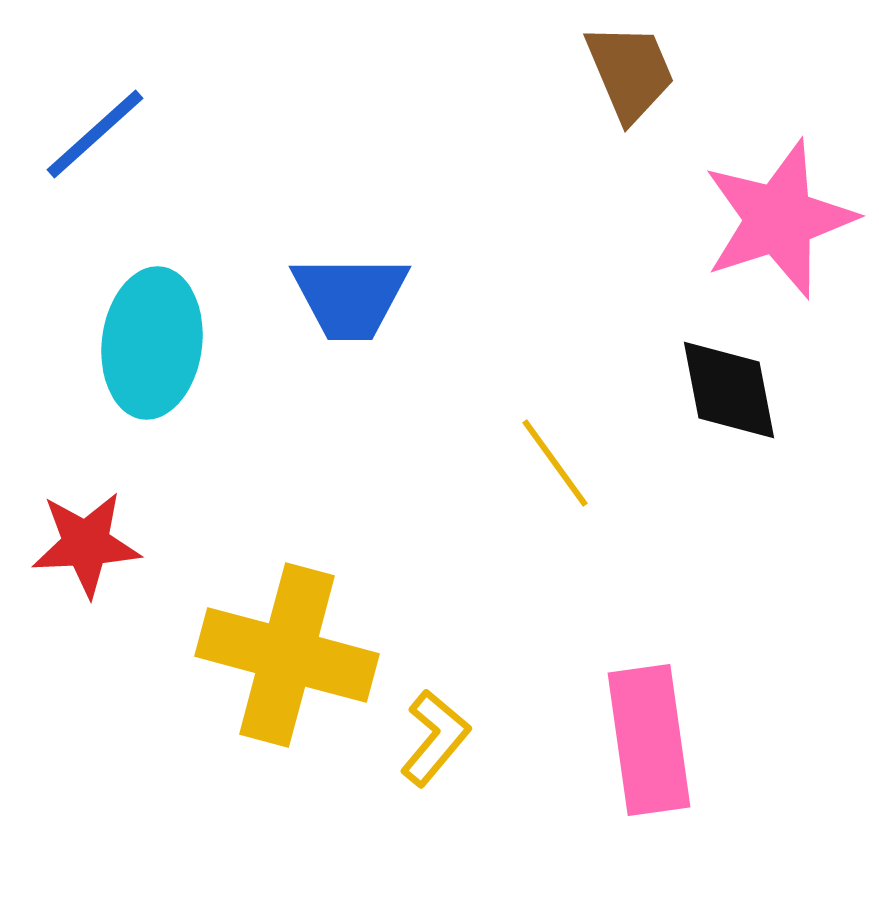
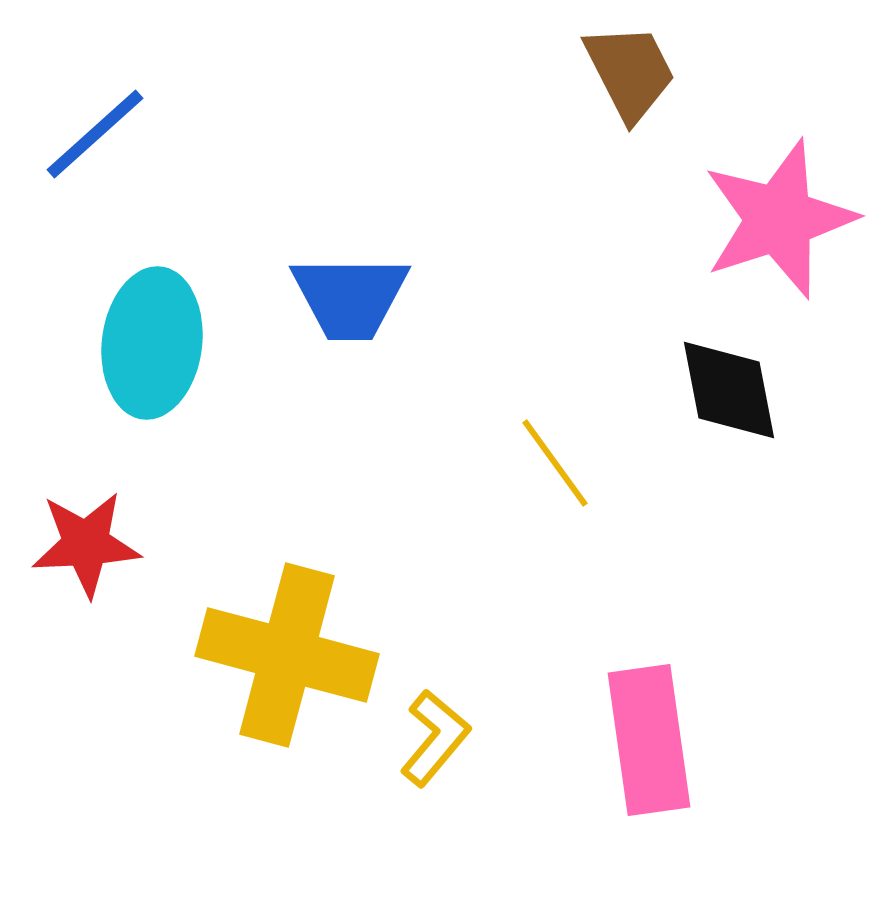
brown trapezoid: rotated 4 degrees counterclockwise
